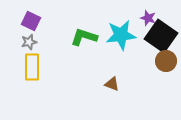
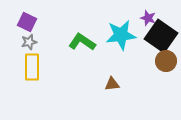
purple square: moved 4 px left, 1 px down
green L-shape: moved 2 px left, 5 px down; rotated 16 degrees clockwise
brown triangle: rotated 28 degrees counterclockwise
